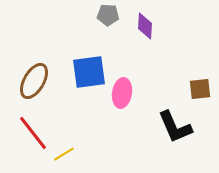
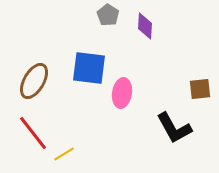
gray pentagon: rotated 30 degrees clockwise
blue square: moved 4 px up; rotated 15 degrees clockwise
black L-shape: moved 1 px left, 1 px down; rotated 6 degrees counterclockwise
